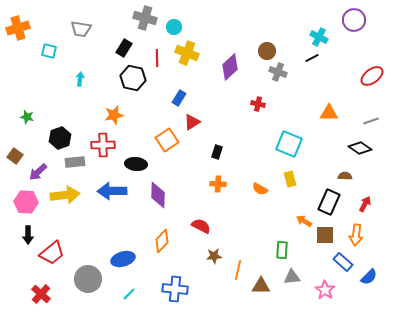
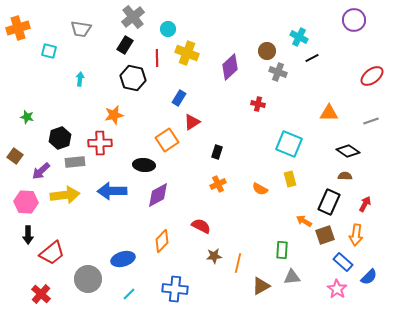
gray cross at (145, 18): moved 12 px left, 1 px up; rotated 35 degrees clockwise
cyan circle at (174, 27): moved 6 px left, 2 px down
cyan cross at (319, 37): moved 20 px left
black rectangle at (124, 48): moved 1 px right, 3 px up
red cross at (103, 145): moved 3 px left, 2 px up
black diamond at (360, 148): moved 12 px left, 3 px down
black ellipse at (136, 164): moved 8 px right, 1 px down
purple arrow at (38, 172): moved 3 px right, 1 px up
orange cross at (218, 184): rotated 28 degrees counterclockwise
purple diamond at (158, 195): rotated 60 degrees clockwise
brown square at (325, 235): rotated 18 degrees counterclockwise
orange line at (238, 270): moved 7 px up
brown triangle at (261, 286): rotated 30 degrees counterclockwise
pink star at (325, 290): moved 12 px right, 1 px up
